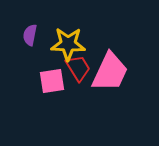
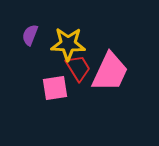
purple semicircle: rotated 10 degrees clockwise
pink square: moved 3 px right, 7 px down
